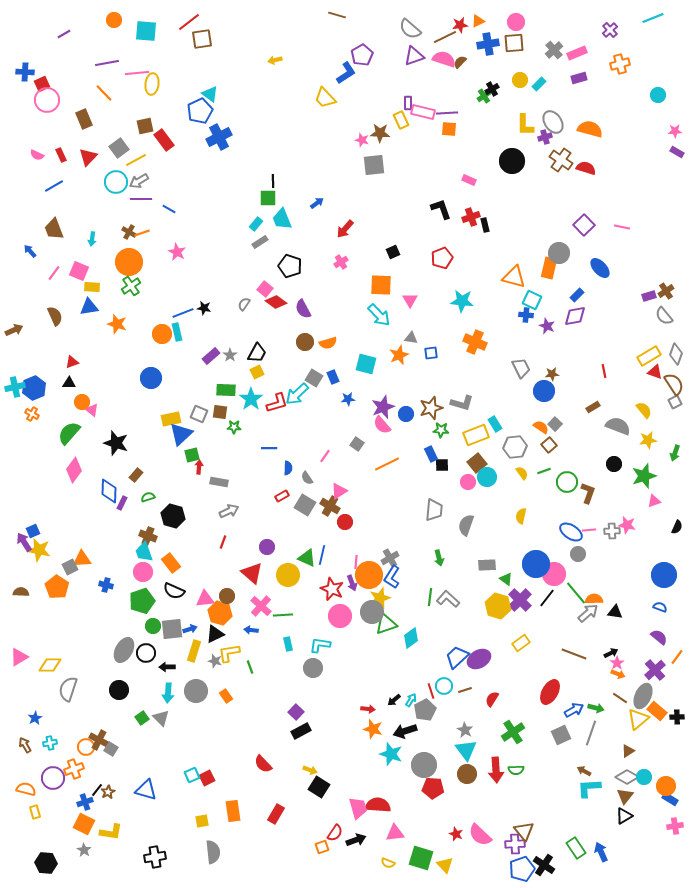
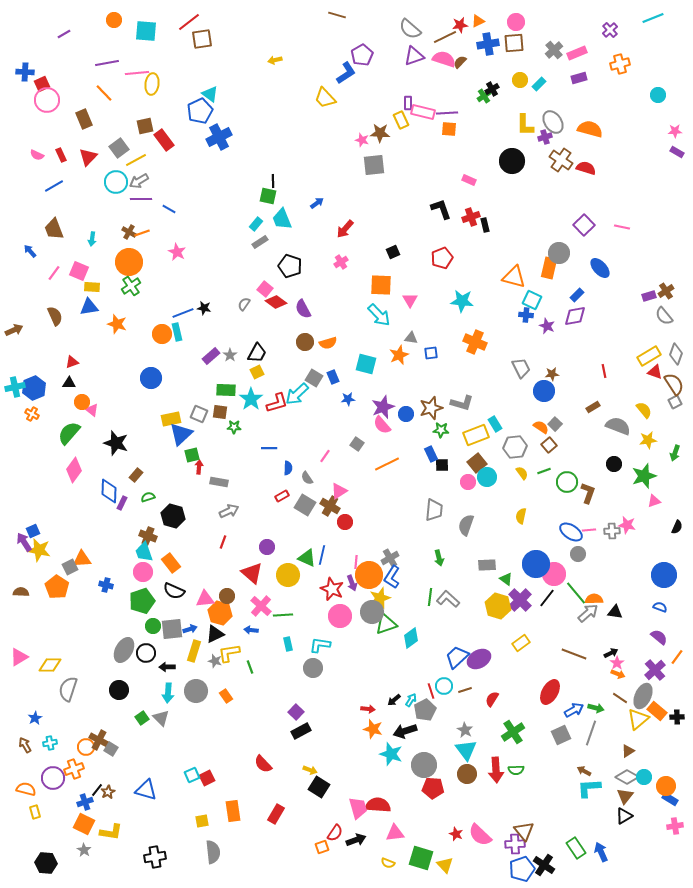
green square at (268, 198): moved 2 px up; rotated 12 degrees clockwise
